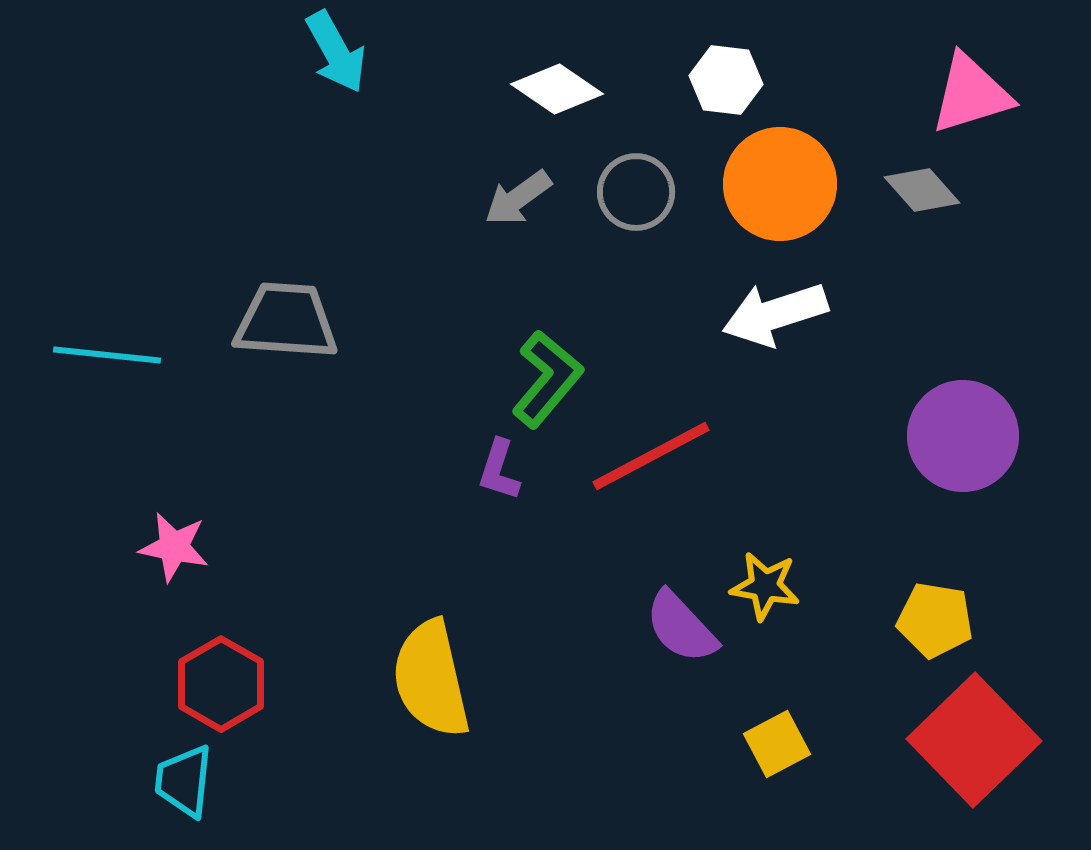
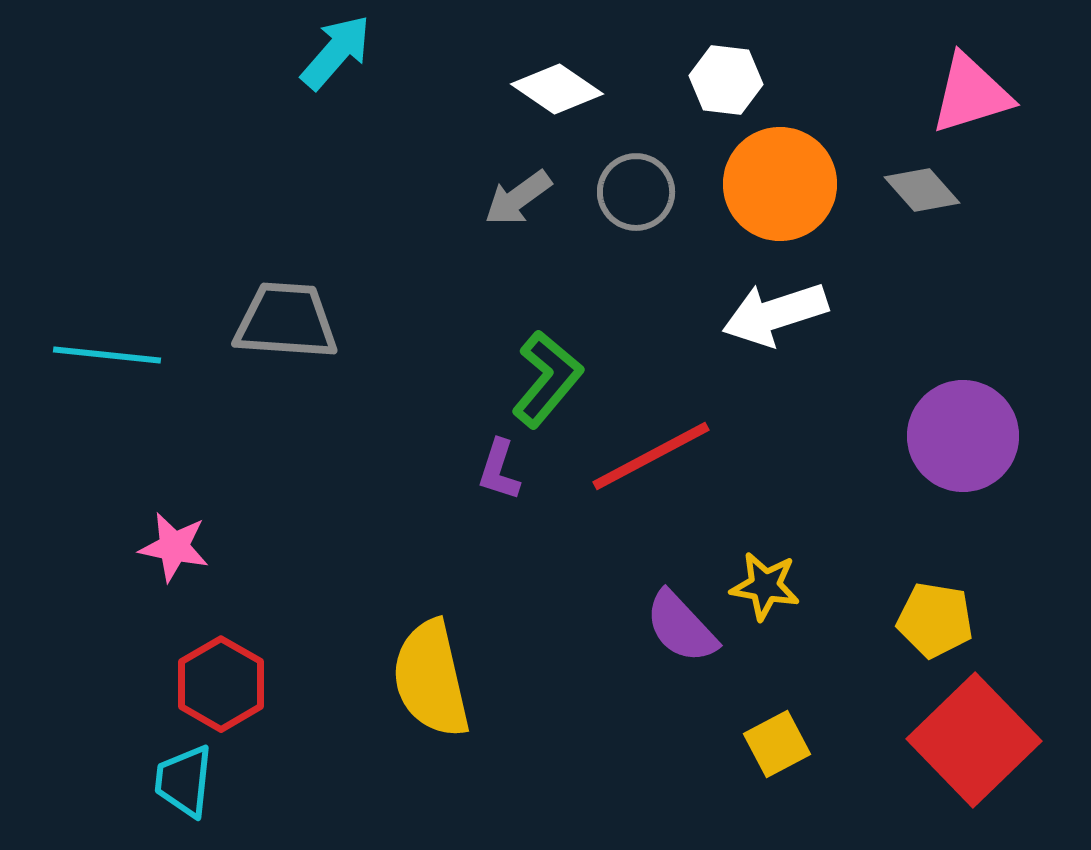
cyan arrow: rotated 110 degrees counterclockwise
